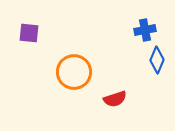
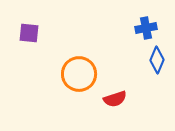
blue cross: moved 1 px right, 2 px up
orange circle: moved 5 px right, 2 px down
